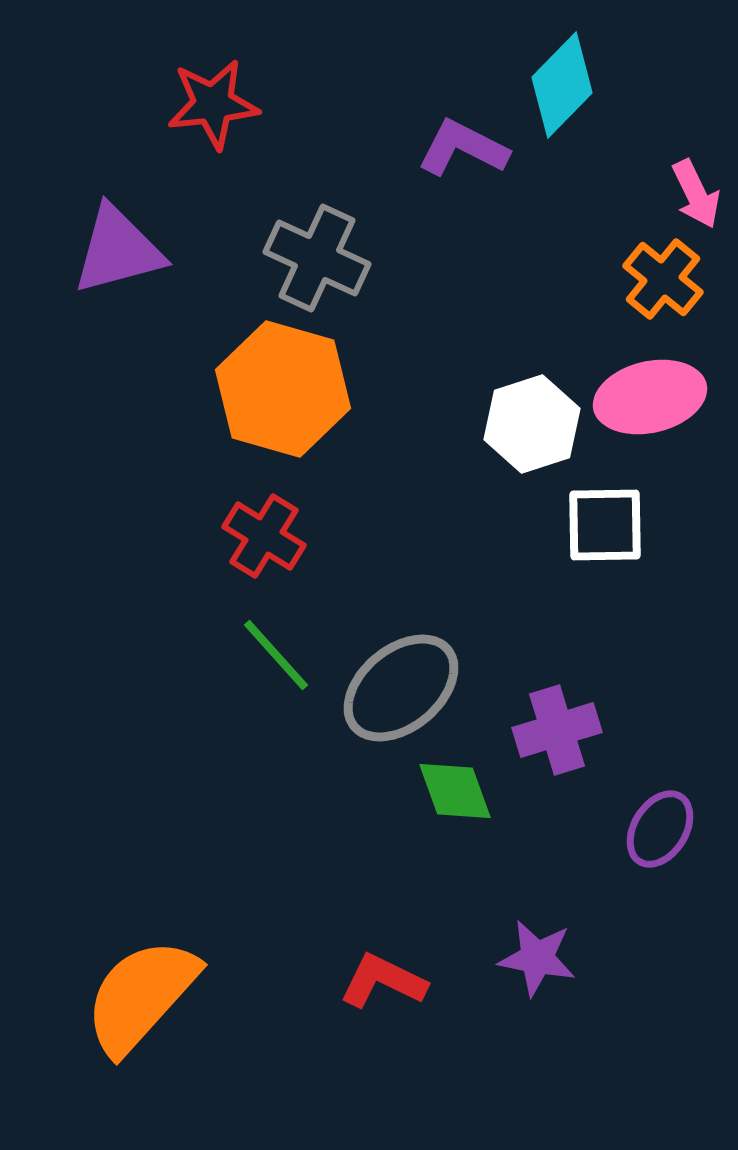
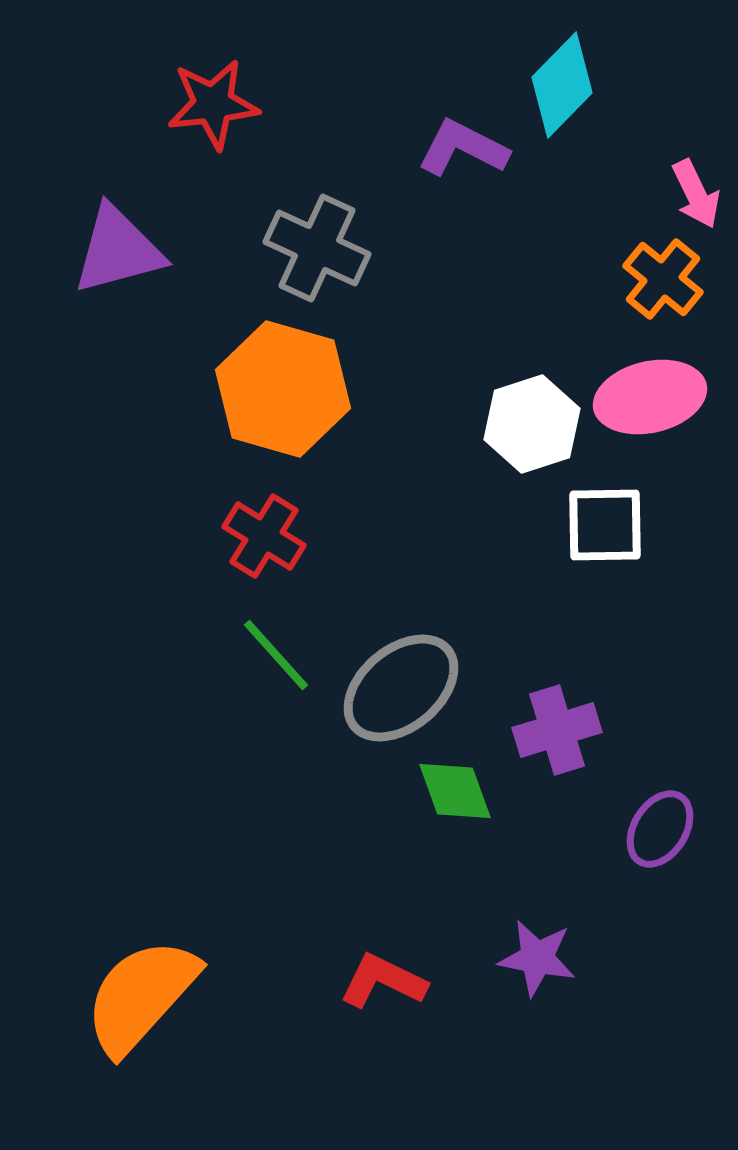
gray cross: moved 10 px up
